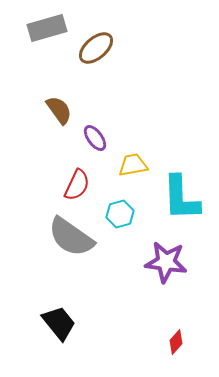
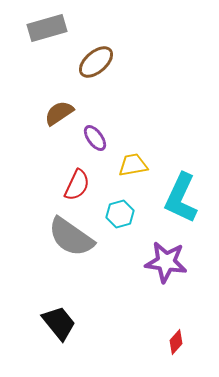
brown ellipse: moved 14 px down
brown semicircle: moved 3 px down; rotated 88 degrees counterclockwise
cyan L-shape: rotated 27 degrees clockwise
